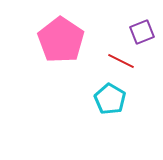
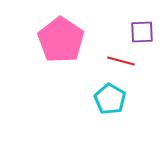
purple square: rotated 20 degrees clockwise
red line: rotated 12 degrees counterclockwise
